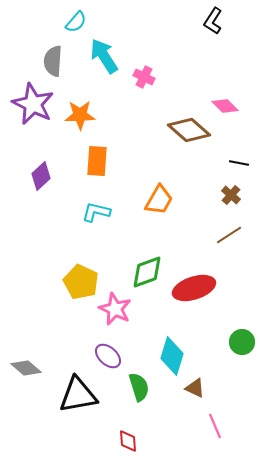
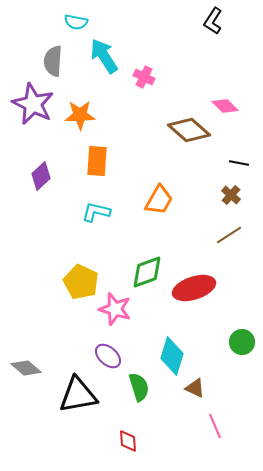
cyan semicircle: rotated 60 degrees clockwise
pink star: rotated 8 degrees counterclockwise
